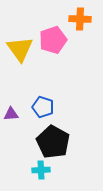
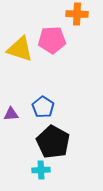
orange cross: moved 3 px left, 5 px up
pink pentagon: moved 1 px left; rotated 16 degrees clockwise
yellow triangle: rotated 36 degrees counterclockwise
blue pentagon: rotated 15 degrees clockwise
